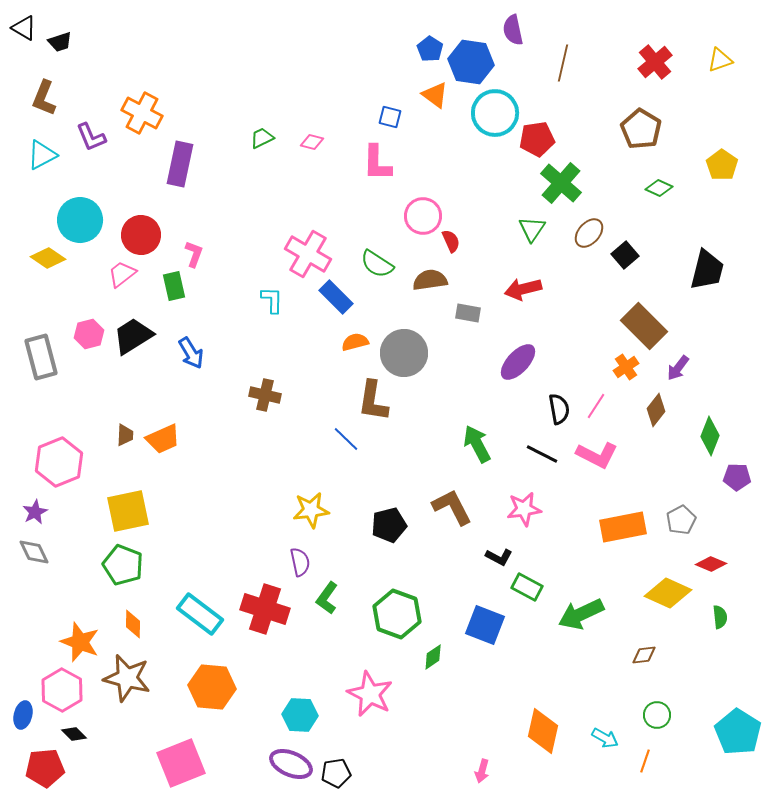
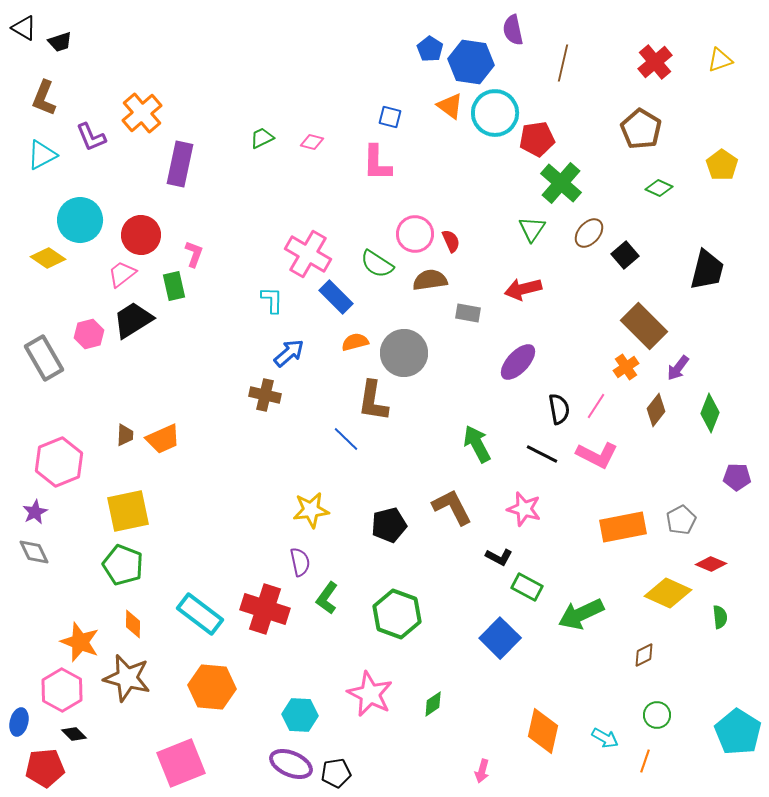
orange triangle at (435, 95): moved 15 px right, 11 px down
orange cross at (142, 113): rotated 21 degrees clockwise
pink circle at (423, 216): moved 8 px left, 18 px down
black trapezoid at (133, 336): moved 16 px up
blue arrow at (191, 353): moved 98 px right; rotated 100 degrees counterclockwise
gray rectangle at (41, 357): moved 3 px right, 1 px down; rotated 15 degrees counterclockwise
green diamond at (710, 436): moved 23 px up
pink star at (524, 509): rotated 24 degrees clockwise
blue square at (485, 625): moved 15 px right, 13 px down; rotated 24 degrees clockwise
brown diamond at (644, 655): rotated 20 degrees counterclockwise
green diamond at (433, 657): moved 47 px down
blue ellipse at (23, 715): moved 4 px left, 7 px down
